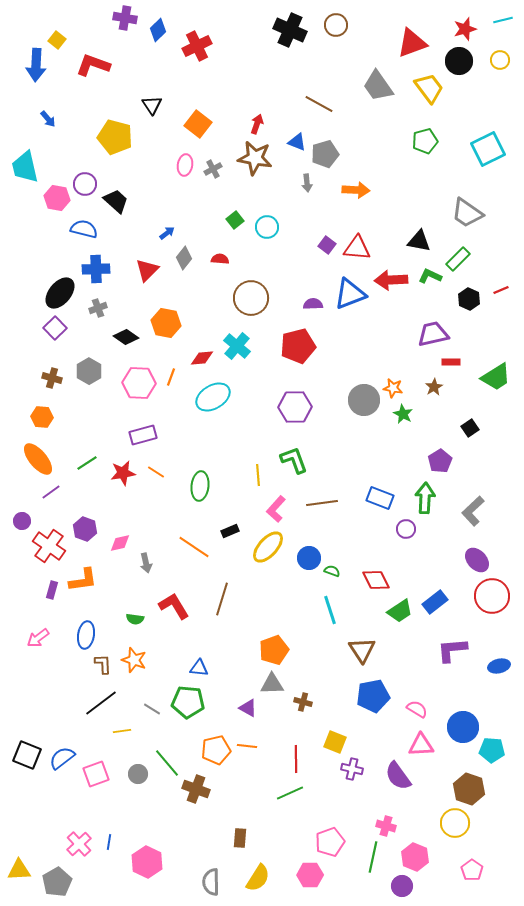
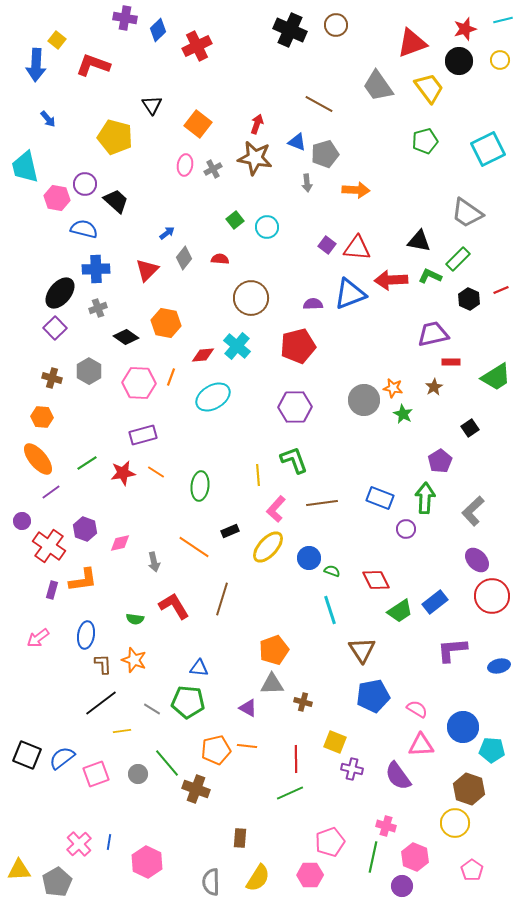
red diamond at (202, 358): moved 1 px right, 3 px up
gray arrow at (146, 563): moved 8 px right, 1 px up
